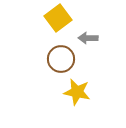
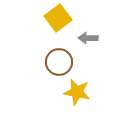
brown circle: moved 2 px left, 3 px down
